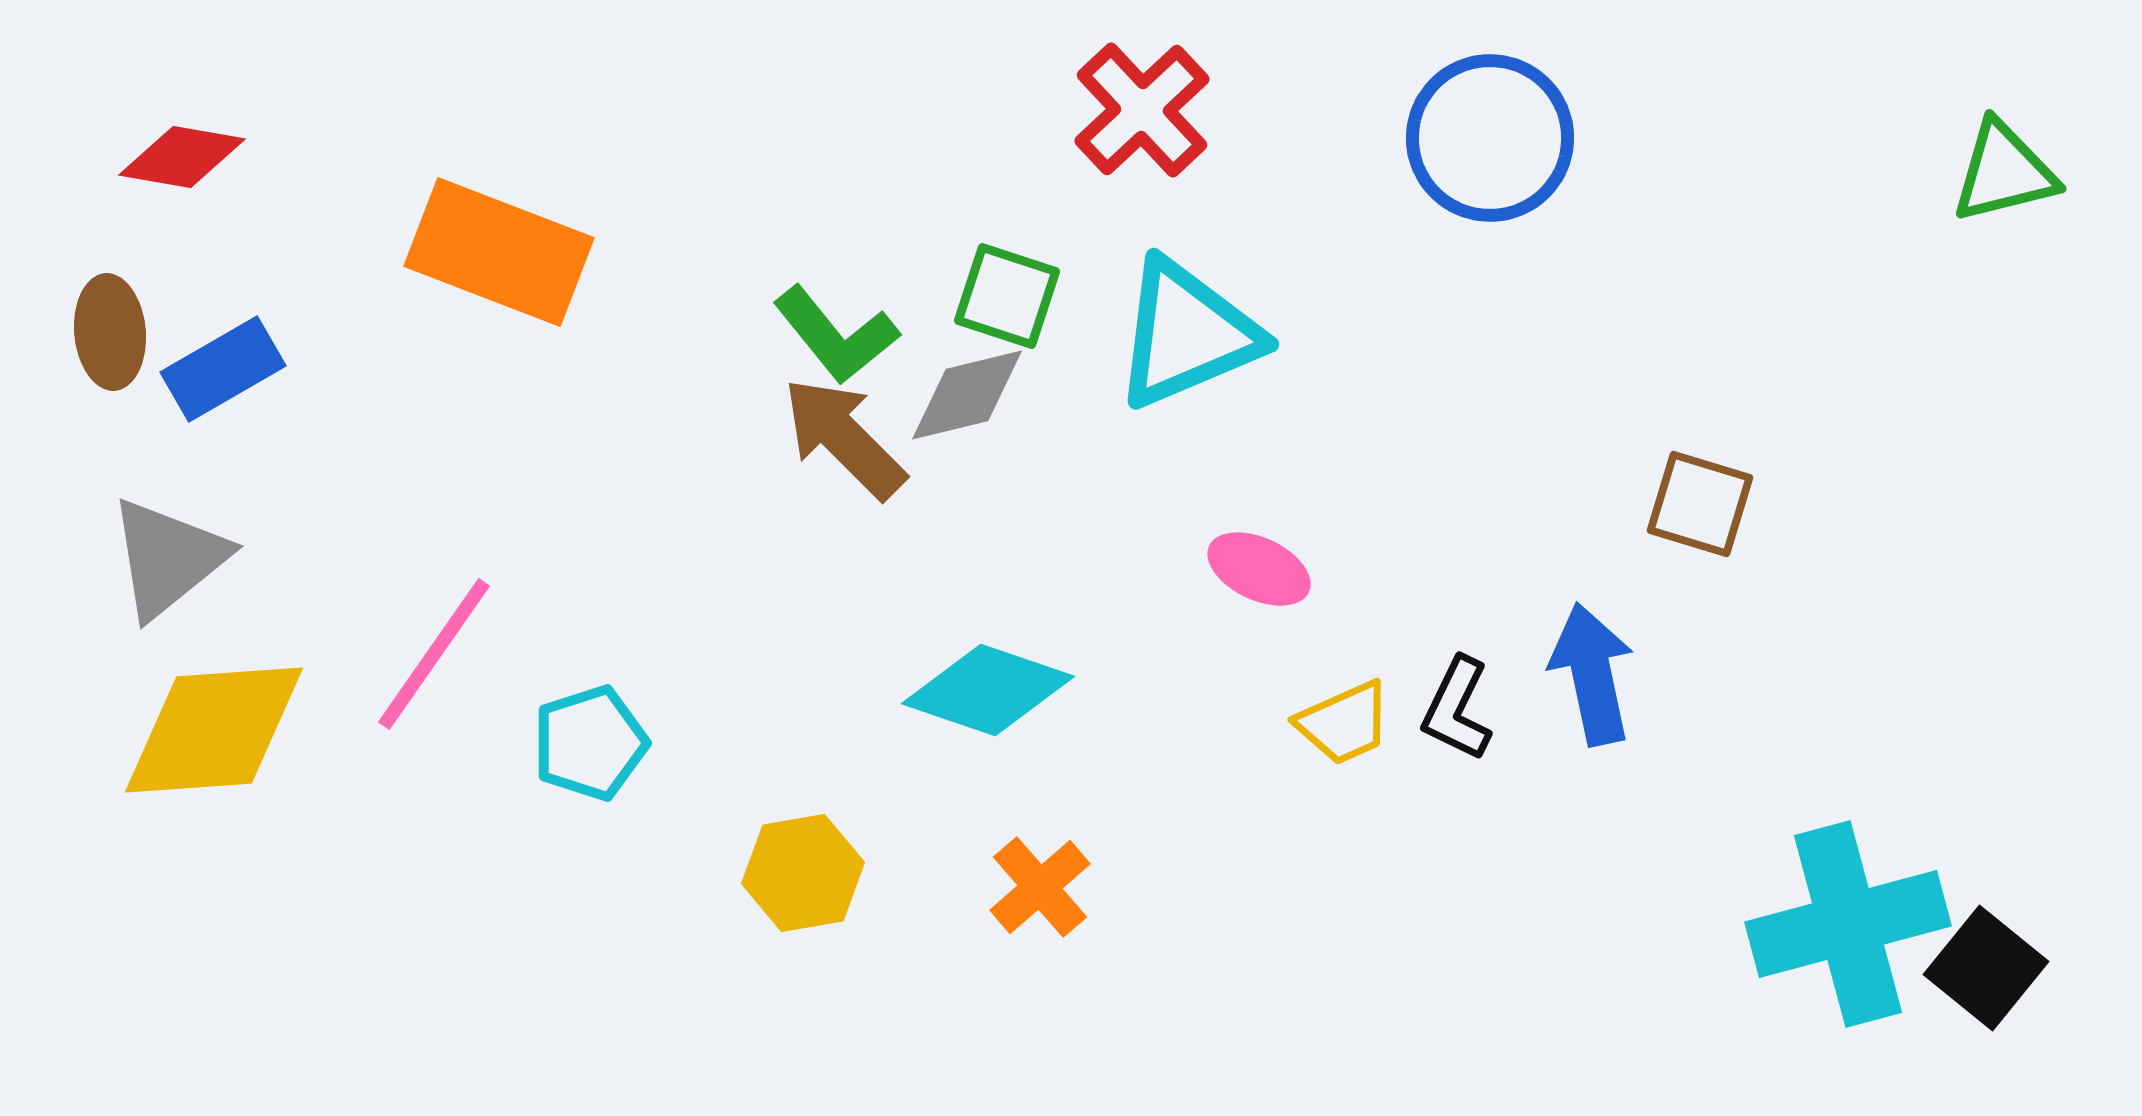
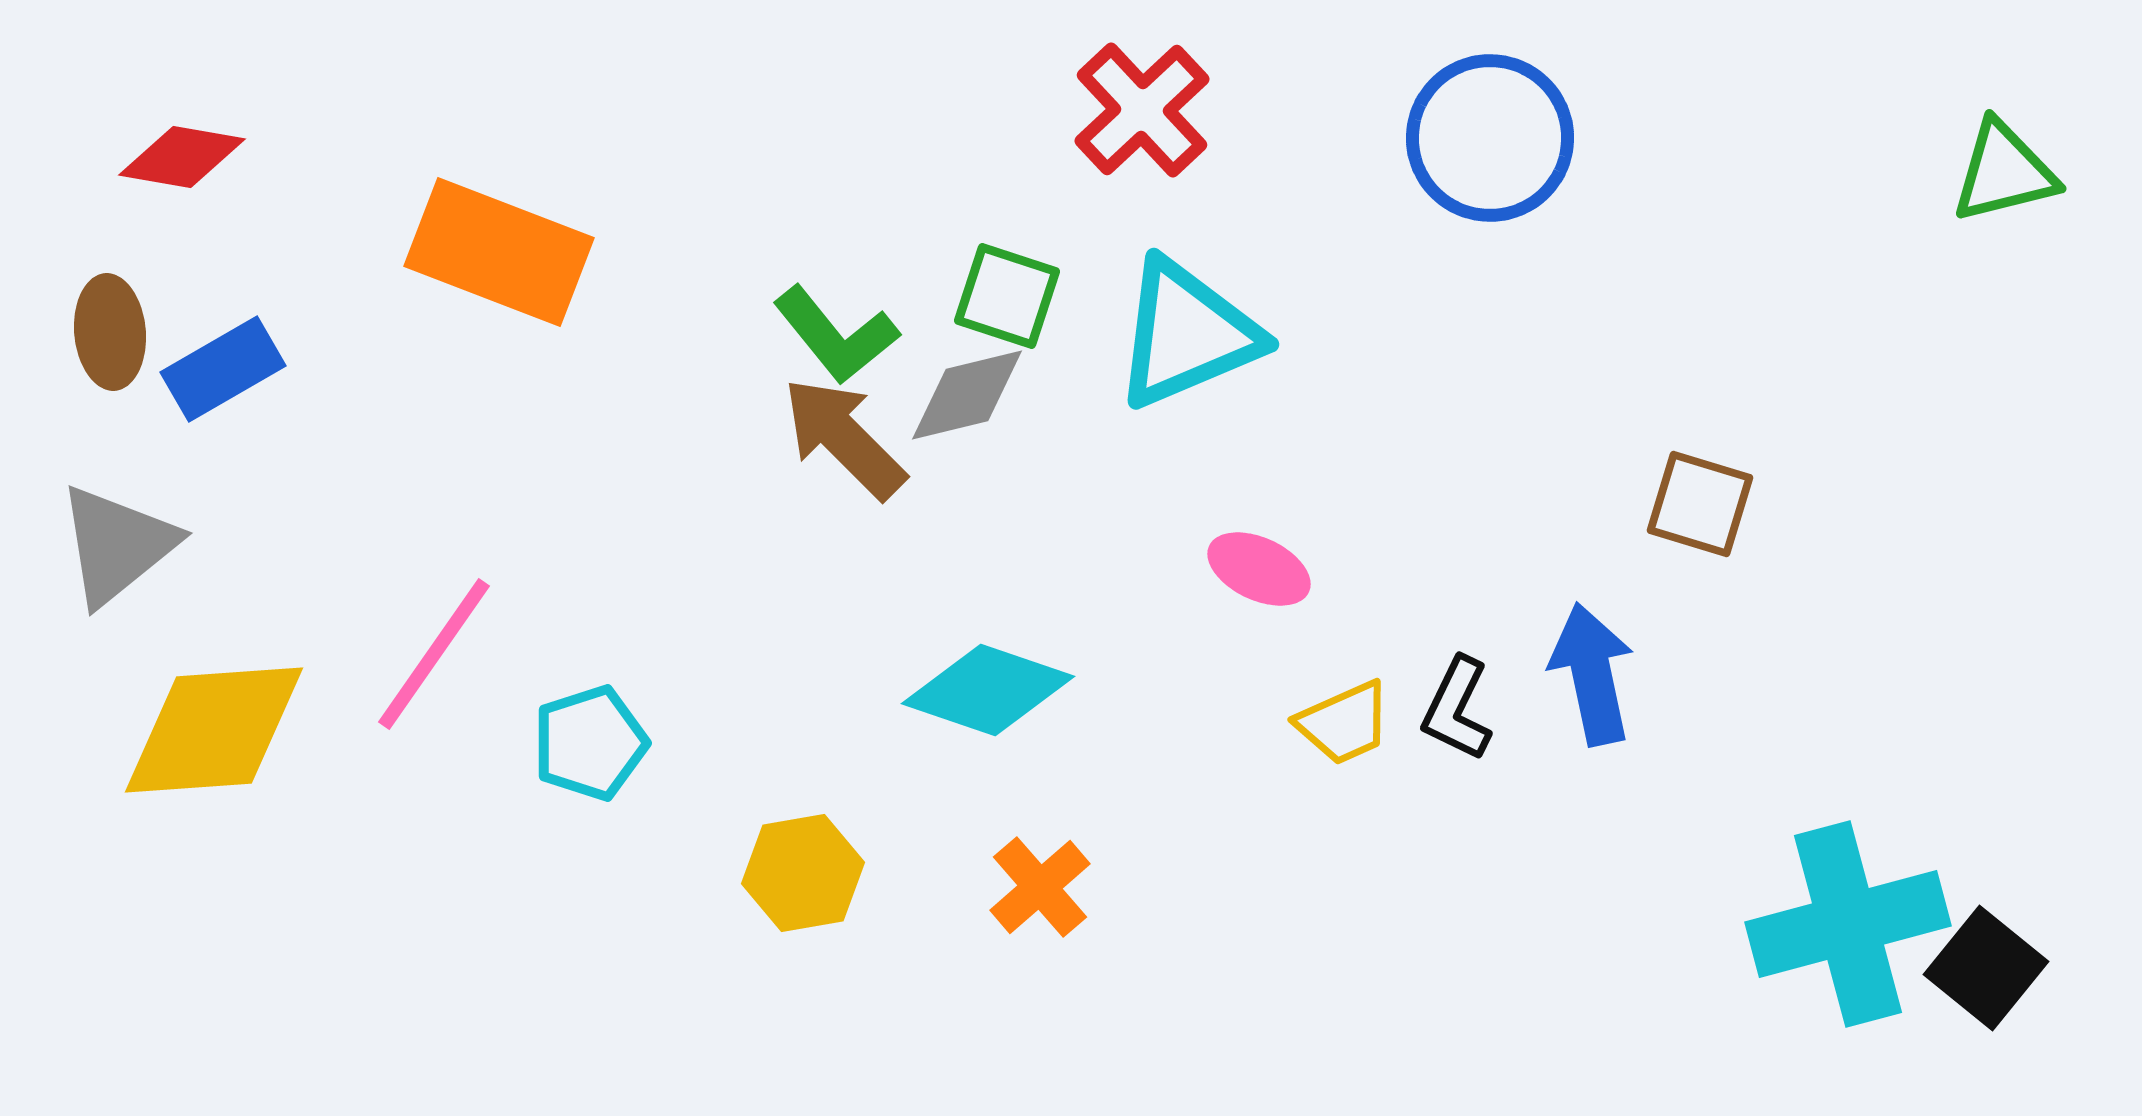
gray triangle: moved 51 px left, 13 px up
